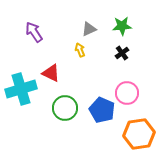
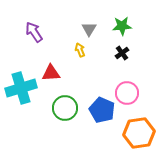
gray triangle: rotated 35 degrees counterclockwise
red triangle: rotated 30 degrees counterclockwise
cyan cross: moved 1 px up
orange hexagon: moved 1 px up
